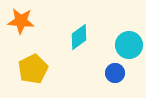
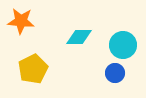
cyan diamond: rotated 36 degrees clockwise
cyan circle: moved 6 px left
